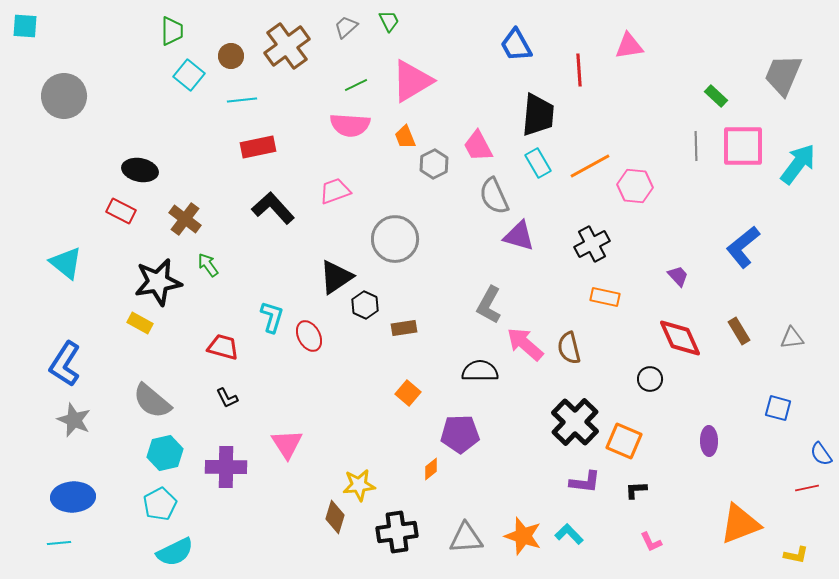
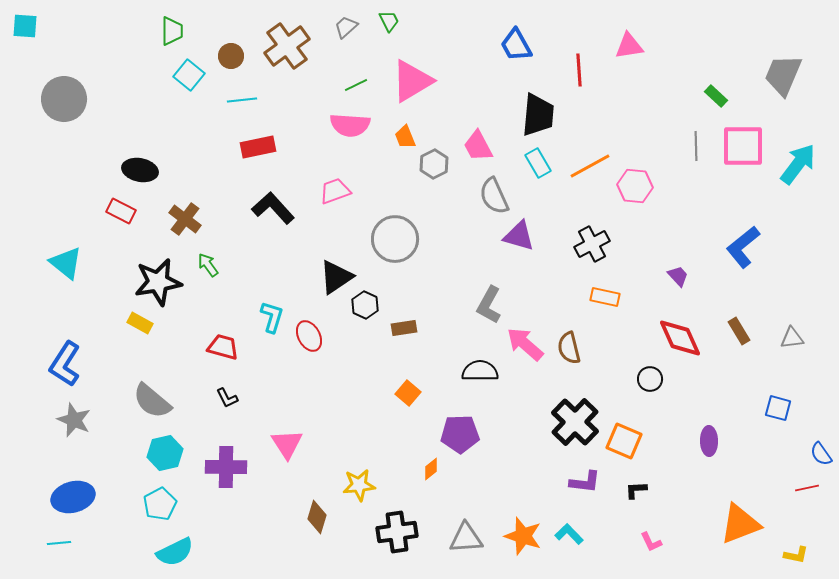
gray circle at (64, 96): moved 3 px down
blue ellipse at (73, 497): rotated 12 degrees counterclockwise
brown diamond at (335, 517): moved 18 px left
